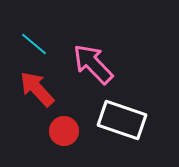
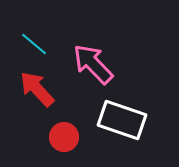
red circle: moved 6 px down
